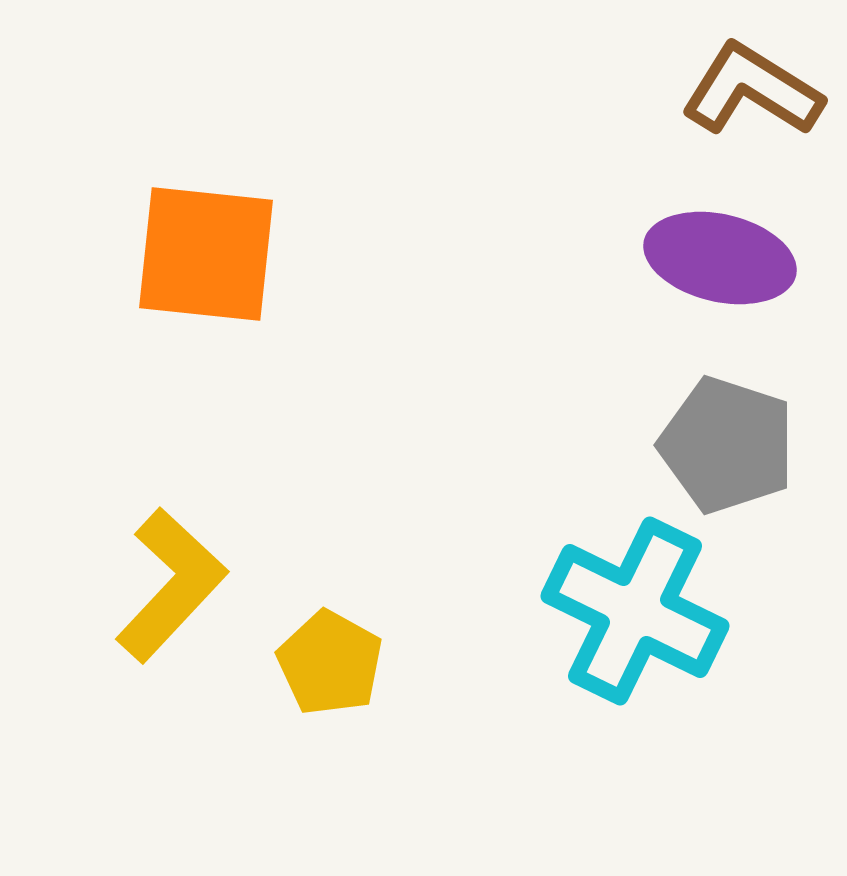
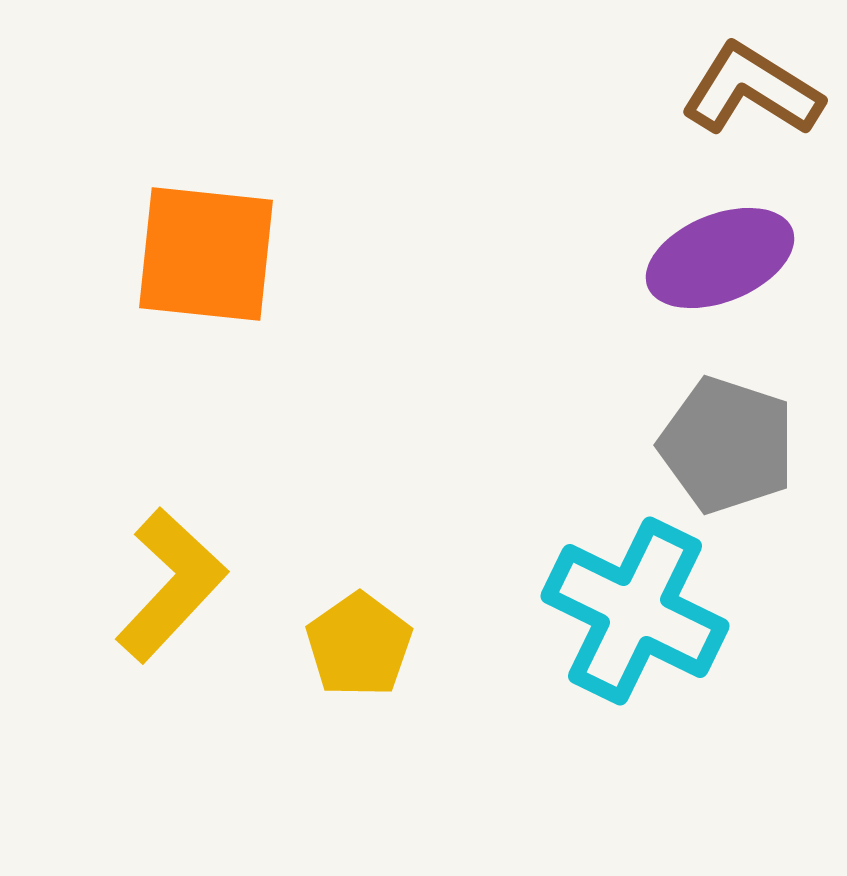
purple ellipse: rotated 35 degrees counterclockwise
yellow pentagon: moved 29 px right, 18 px up; rotated 8 degrees clockwise
